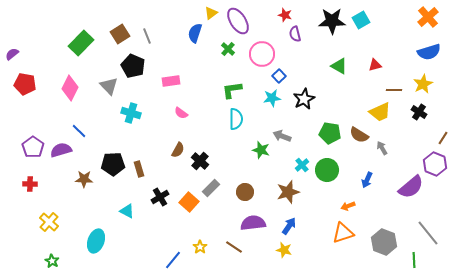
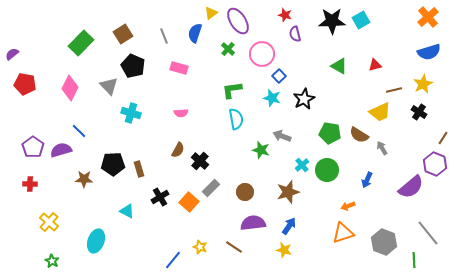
brown square at (120, 34): moved 3 px right
gray line at (147, 36): moved 17 px right
pink rectangle at (171, 81): moved 8 px right, 13 px up; rotated 24 degrees clockwise
brown line at (394, 90): rotated 14 degrees counterclockwise
cyan star at (272, 98): rotated 24 degrees clockwise
pink semicircle at (181, 113): rotated 40 degrees counterclockwise
cyan semicircle at (236, 119): rotated 10 degrees counterclockwise
yellow star at (200, 247): rotated 16 degrees counterclockwise
